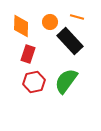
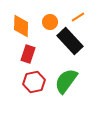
orange line: moved 1 px right; rotated 48 degrees counterclockwise
